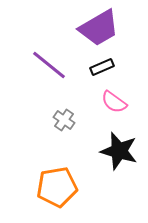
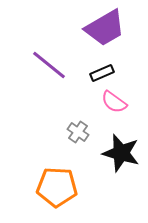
purple trapezoid: moved 6 px right
black rectangle: moved 6 px down
gray cross: moved 14 px right, 12 px down
black star: moved 2 px right, 2 px down
orange pentagon: rotated 12 degrees clockwise
